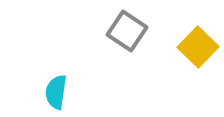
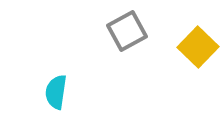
gray square: rotated 27 degrees clockwise
